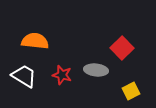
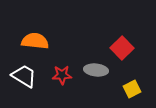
red star: rotated 18 degrees counterclockwise
yellow square: moved 1 px right, 2 px up
